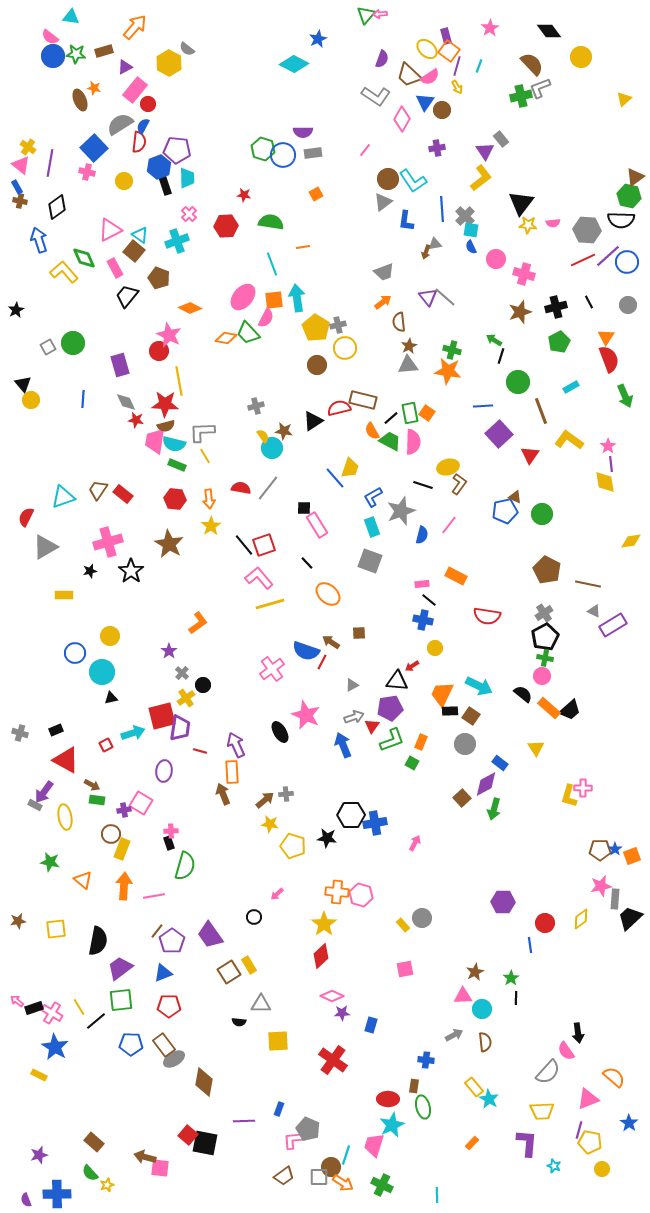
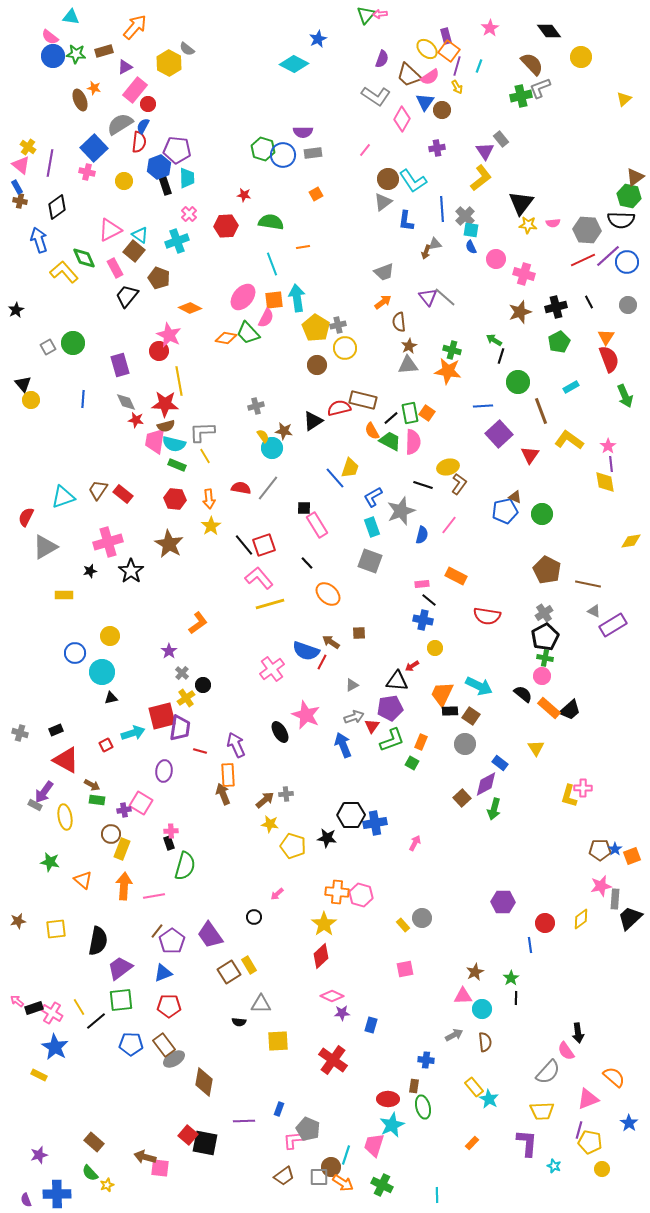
orange rectangle at (232, 772): moved 4 px left, 3 px down
